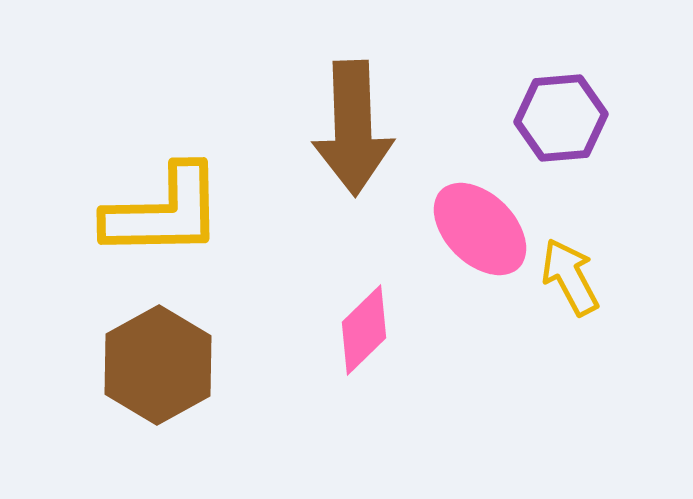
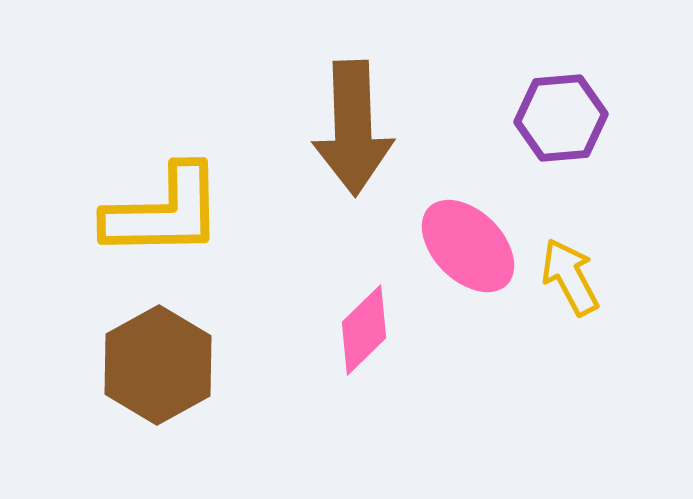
pink ellipse: moved 12 px left, 17 px down
